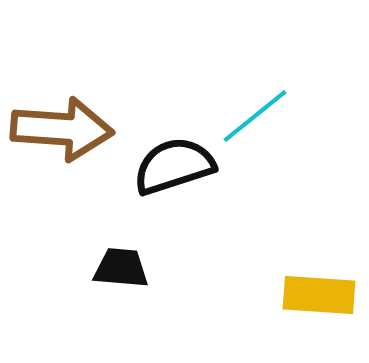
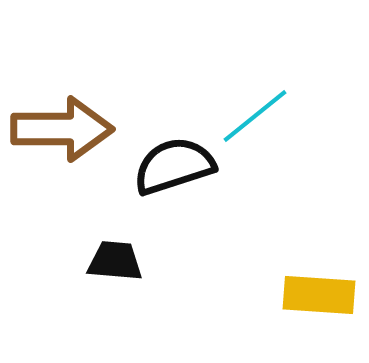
brown arrow: rotated 4 degrees counterclockwise
black trapezoid: moved 6 px left, 7 px up
